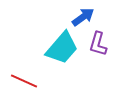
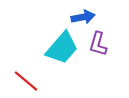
blue arrow: rotated 25 degrees clockwise
red line: moved 2 px right; rotated 16 degrees clockwise
